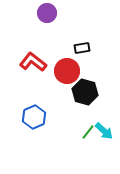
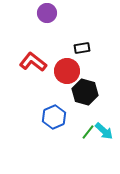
blue hexagon: moved 20 px right
